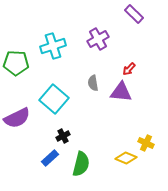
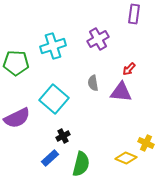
purple rectangle: rotated 54 degrees clockwise
